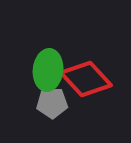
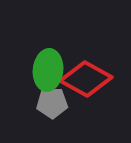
red diamond: rotated 18 degrees counterclockwise
